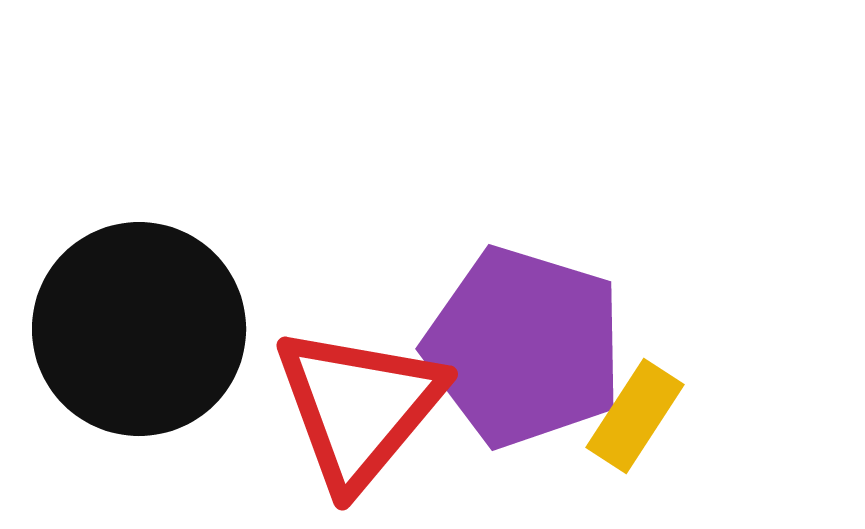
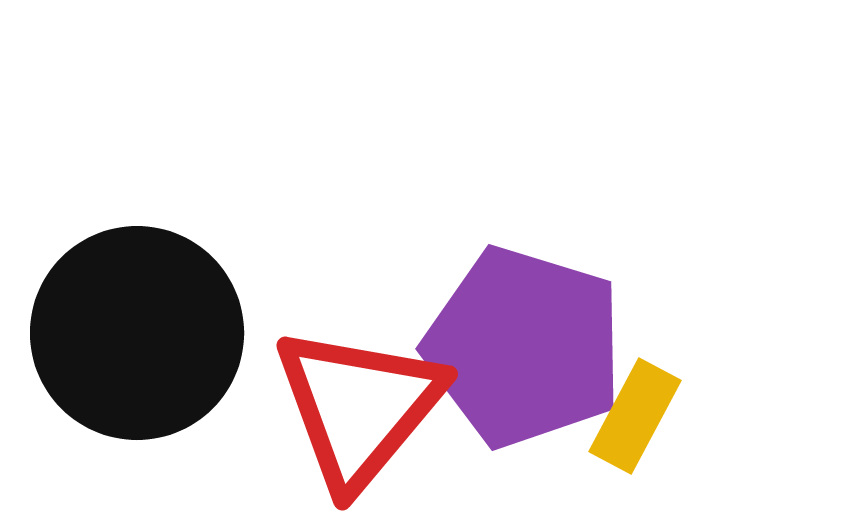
black circle: moved 2 px left, 4 px down
yellow rectangle: rotated 5 degrees counterclockwise
